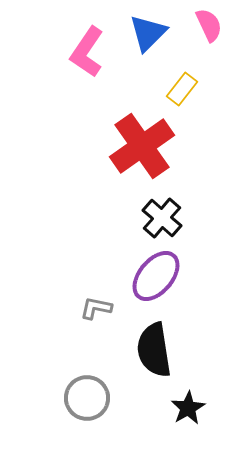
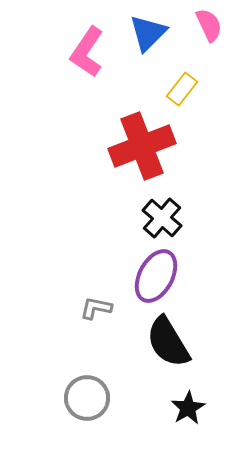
red cross: rotated 14 degrees clockwise
purple ellipse: rotated 12 degrees counterclockwise
black semicircle: moved 14 px right, 8 px up; rotated 22 degrees counterclockwise
